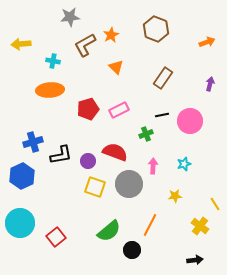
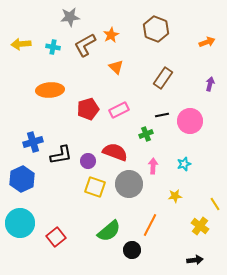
cyan cross: moved 14 px up
blue hexagon: moved 3 px down
